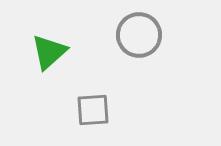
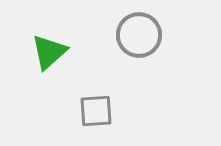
gray square: moved 3 px right, 1 px down
